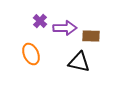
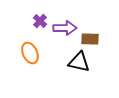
brown rectangle: moved 1 px left, 3 px down
orange ellipse: moved 1 px left, 1 px up
